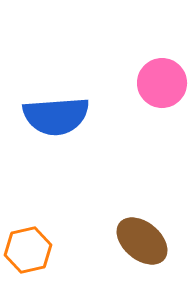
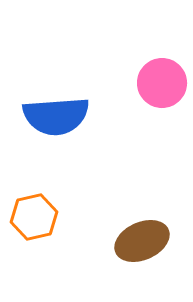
brown ellipse: rotated 64 degrees counterclockwise
orange hexagon: moved 6 px right, 33 px up
